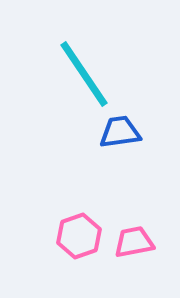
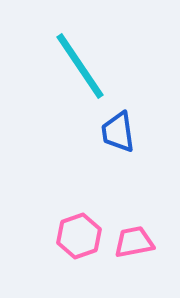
cyan line: moved 4 px left, 8 px up
blue trapezoid: moved 2 px left; rotated 90 degrees counterclockwise
